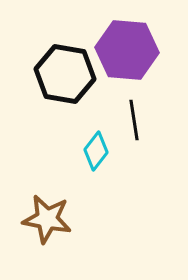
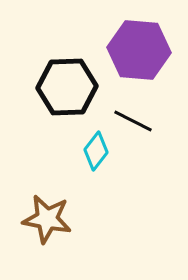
purple hexagon: moved 12 px right
black hexagon: moved 2 px right, 13 px down; rotated 12 degrees counterclockwise
black line: moved 1 px left, 1 px down; rotated 54 degrees counterclockwise
